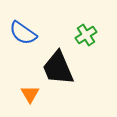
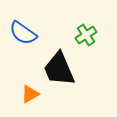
black trapezoid: moved 1 px right, 1 px down
orange triangle: rotated 30 degrees clockwise
